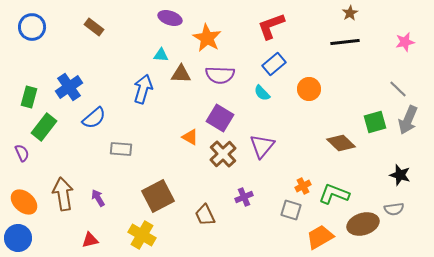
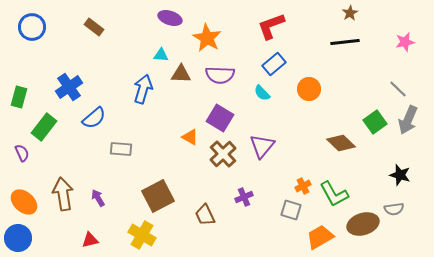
green rectangle at (29, 97): moved 10 px left
green square at (375, 122): rotated 20 degrees counterclockwise
green L-shape at (334, 194): rotated 140 degrees counterclockwise
